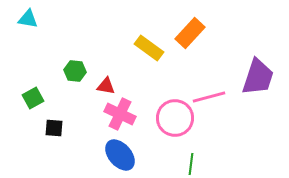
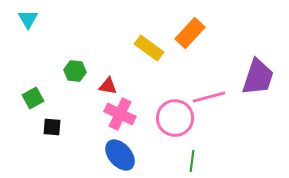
cyan triangle: rotated 50 degrees clockwise
red triangle: moved 2 px right
black square: moved 2 px left, 1 px up
green line: moved 1 px right, 3 px up
